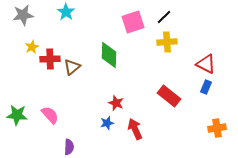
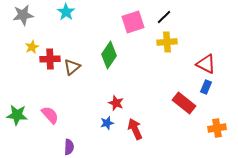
green diamond: rotated 32 degrees clockwise
red rectangle: moved 15 px right, 7 px down
